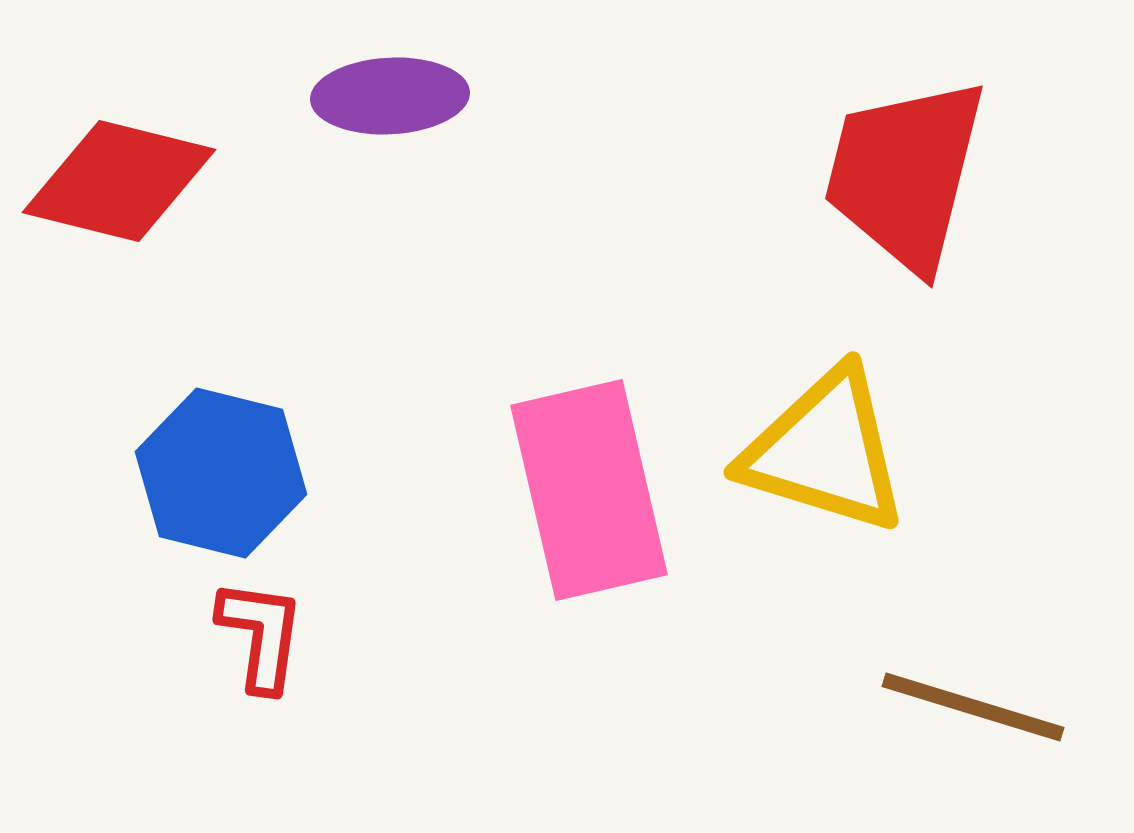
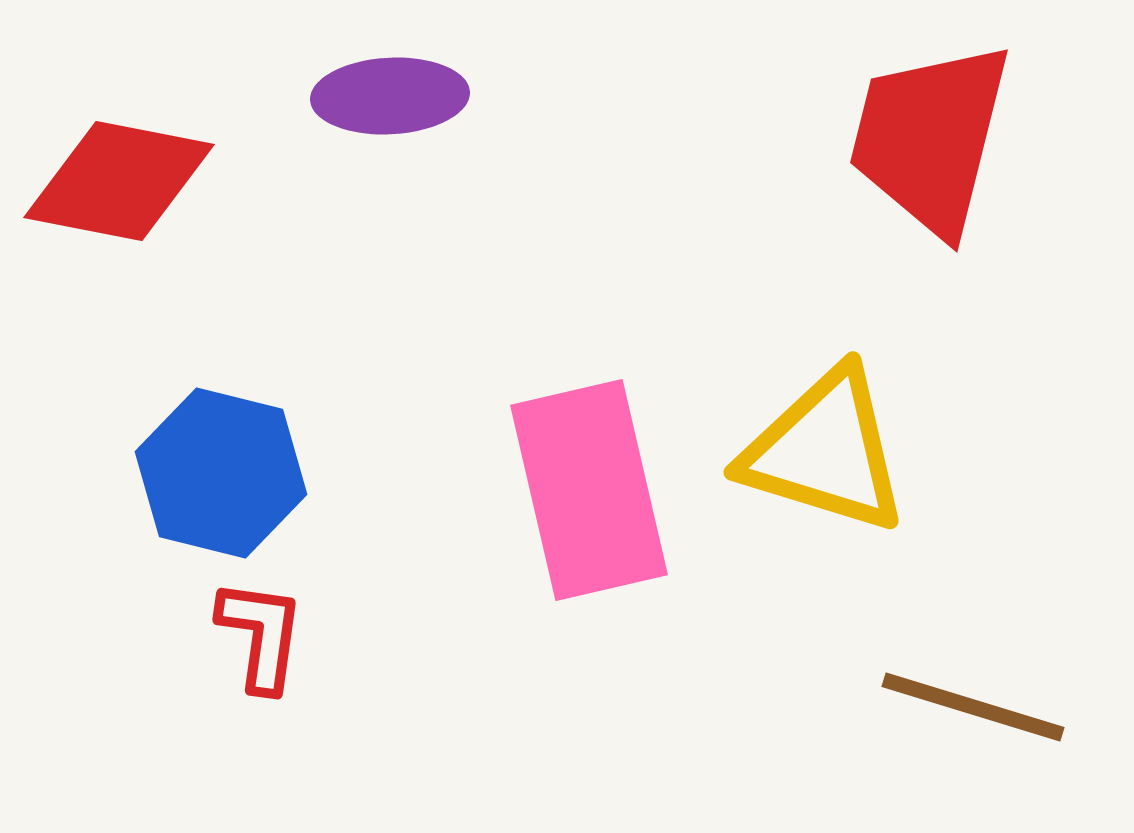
red trapezoid: moved 25 px right, 36 px up
red diamond: rotated 3 degrees counterclockwise
